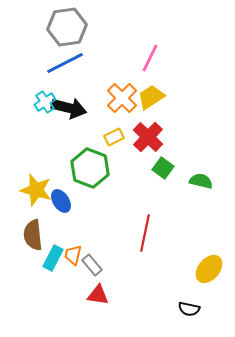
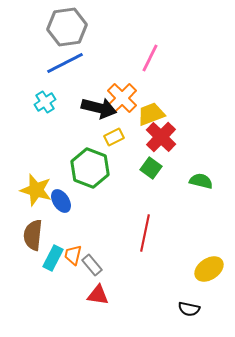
yellow trapezoid: moved 17 px down; rotated 12 degrees clockwise
black arrow: moved 30 px right
red cross: moved 13 px right
green square: moved 12 px left
brown semicircle: rotated 12 degrees clockwise
yellow ellipse: rotated 16 degrees clockwise
